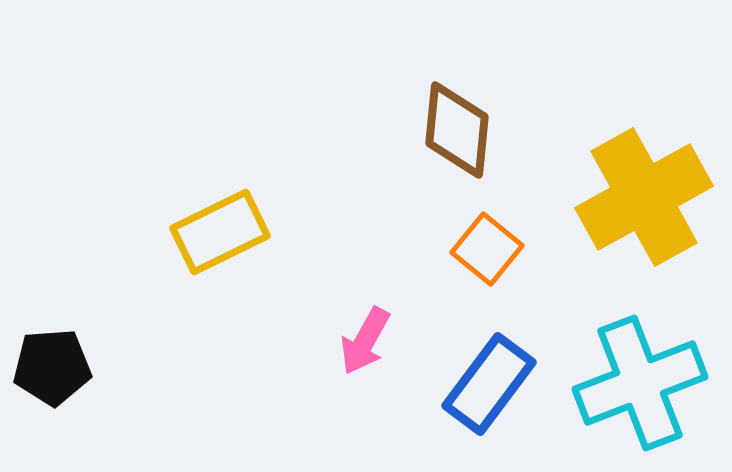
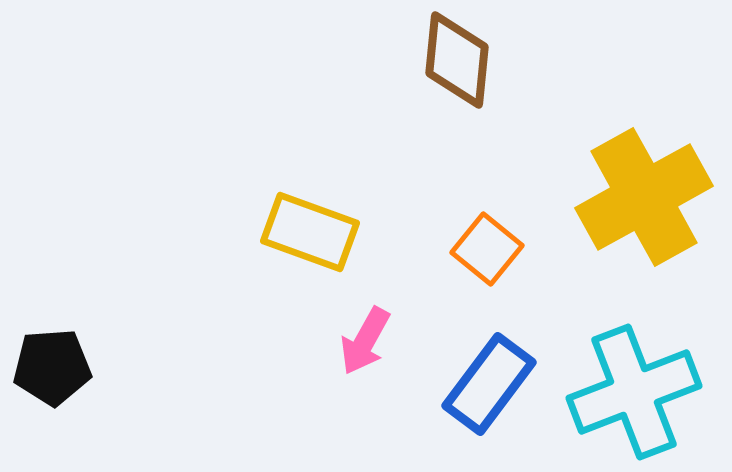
brown diamond: moved 70 px up
yellow rectangle: moved 90 px right; rotated 46 degrees clockwise
cyan cross: moved 6 px left, 9 px down
